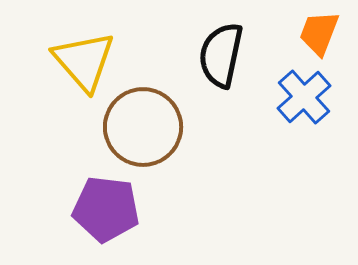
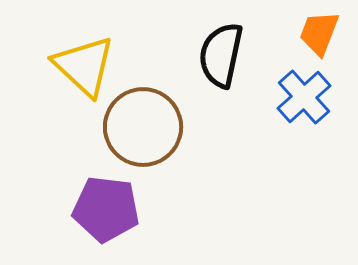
yellow triangle: moved 5 px down; rotated 6 degrees counterclockwise
